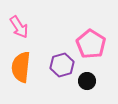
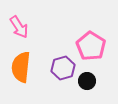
pink pentagon: moved 2 px down
purple hexagon: moved 1 px right, 3 px down
